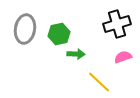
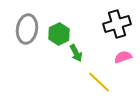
gray ellipse: moved 2 px right
green hexagon: rotated 15 degrees counterclockwise
green arrow: moved 1 px up; rotated 60 degrees clockwise
